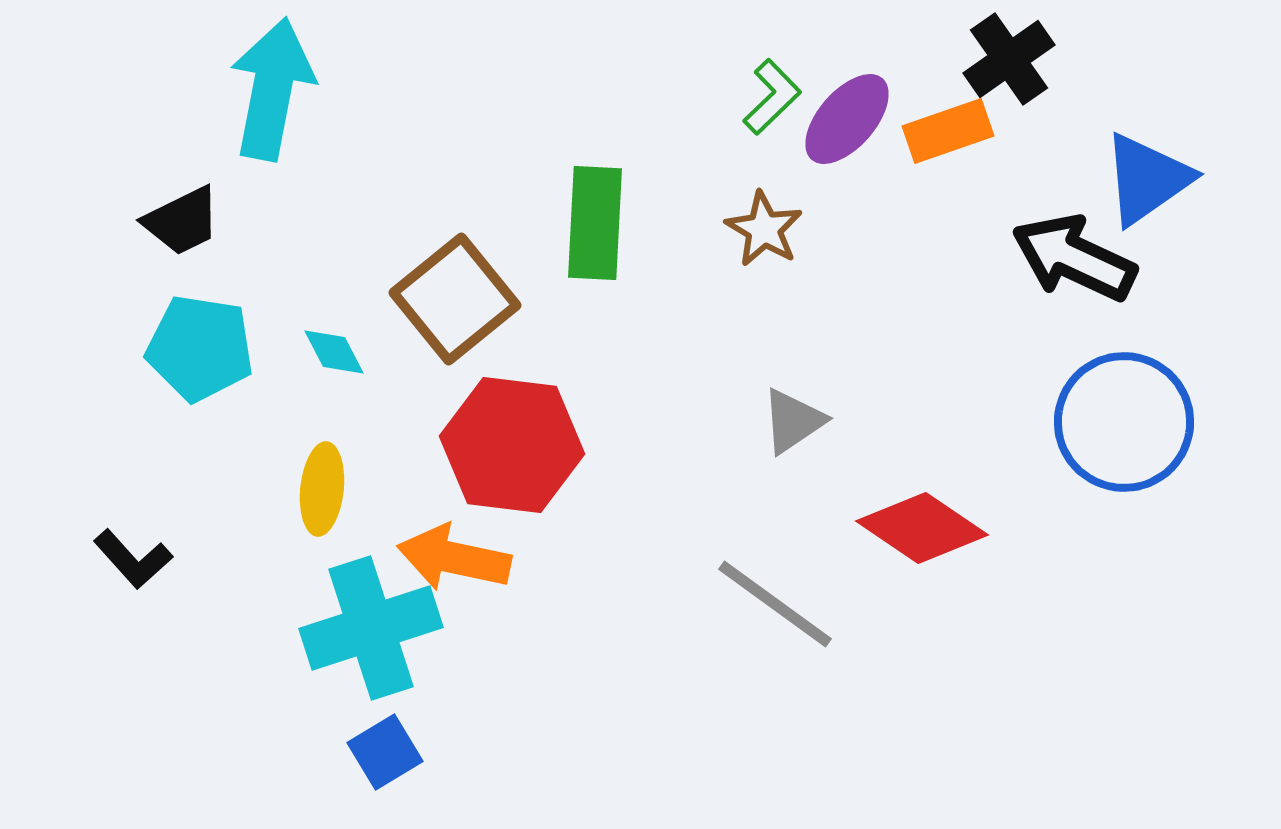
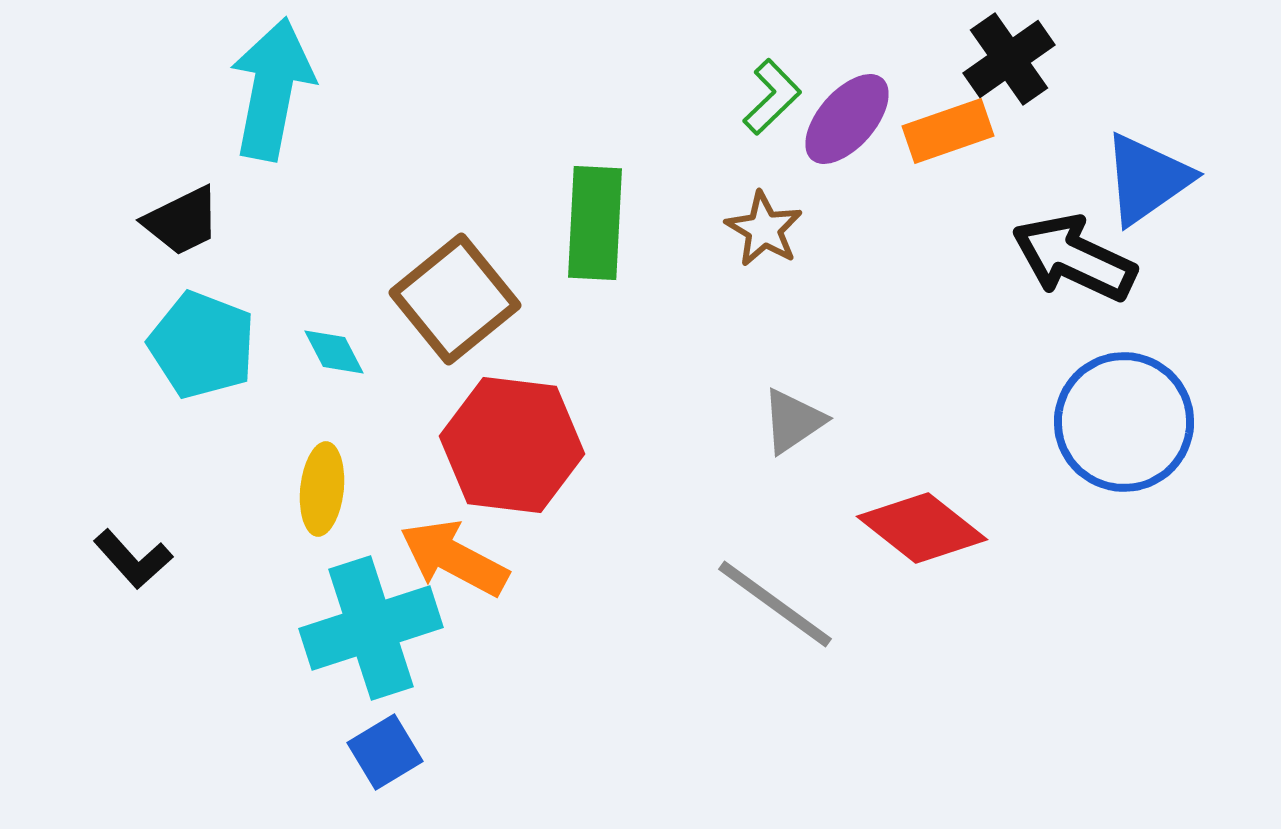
cyan pentagon: moved 2 px right, 3 px up; rotated 12 degrees clockwise
red diamond: rotated 4 degrees clockwise
orange arrow: rotated 16 degrees clockwise
